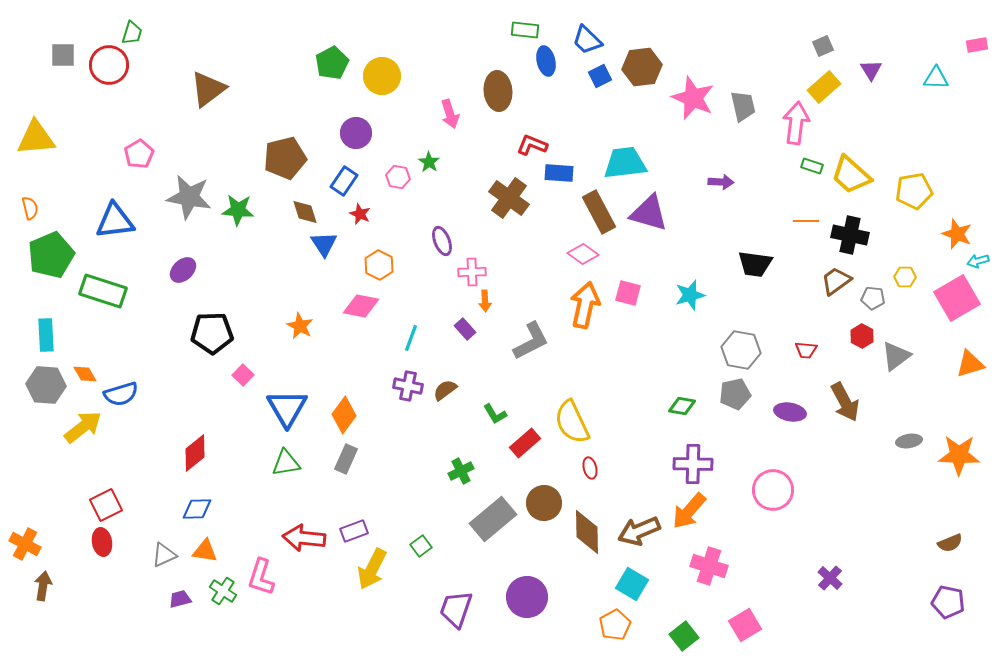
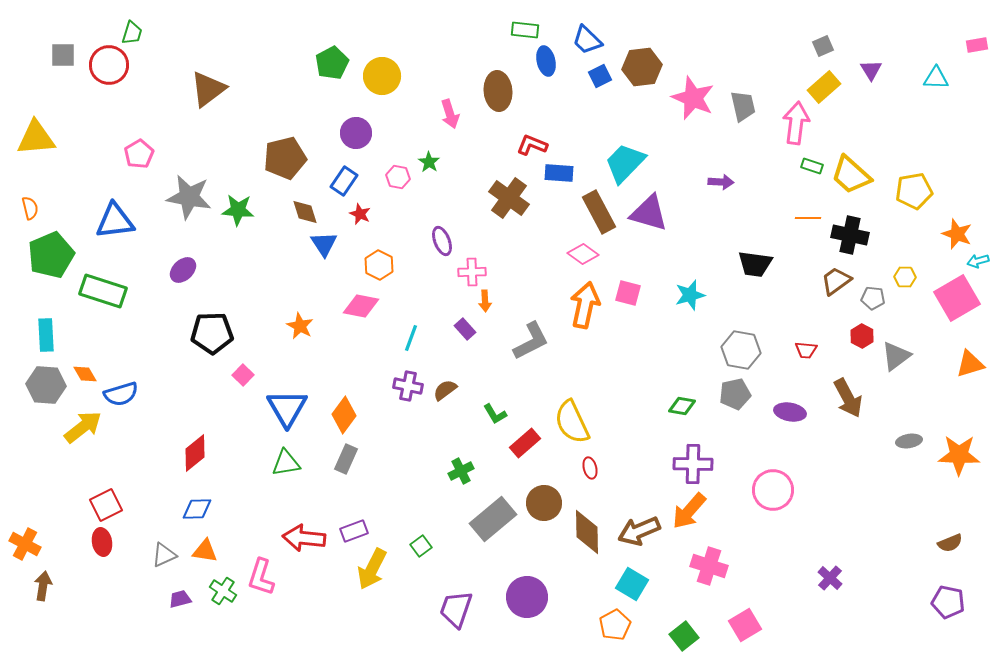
cyan trapezoid at (625, 163): rotated 39 degrees counterclockwise
orange line at (806, 221): moved 2 px right, 3 px up
brown arrow at (845, 402): moved 3 px right, 4 px up
